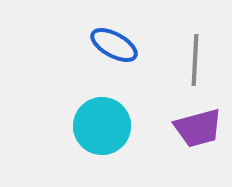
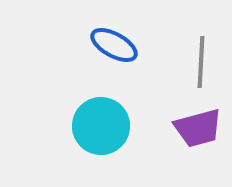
gray line: moved 6 px right, 2 px down
cyan circle: moved 1 px left
